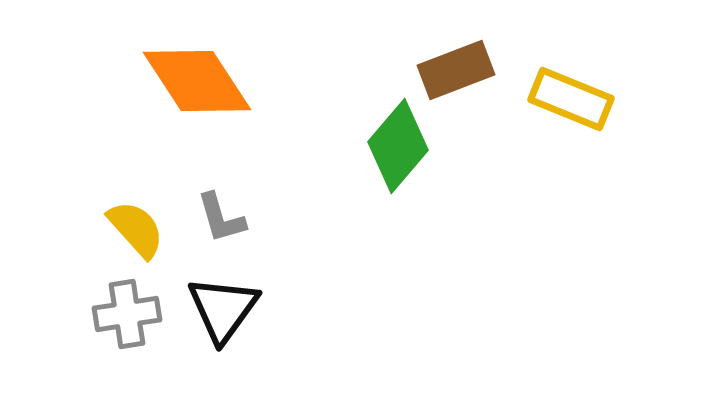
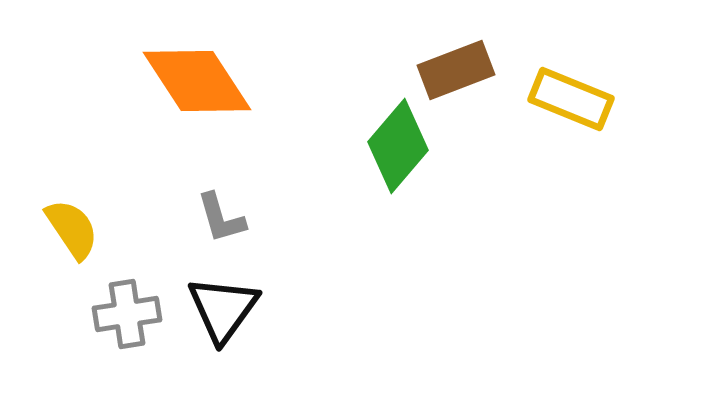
yellow semicircle: moved 64 px left; rotated 8 degrees clockwise
